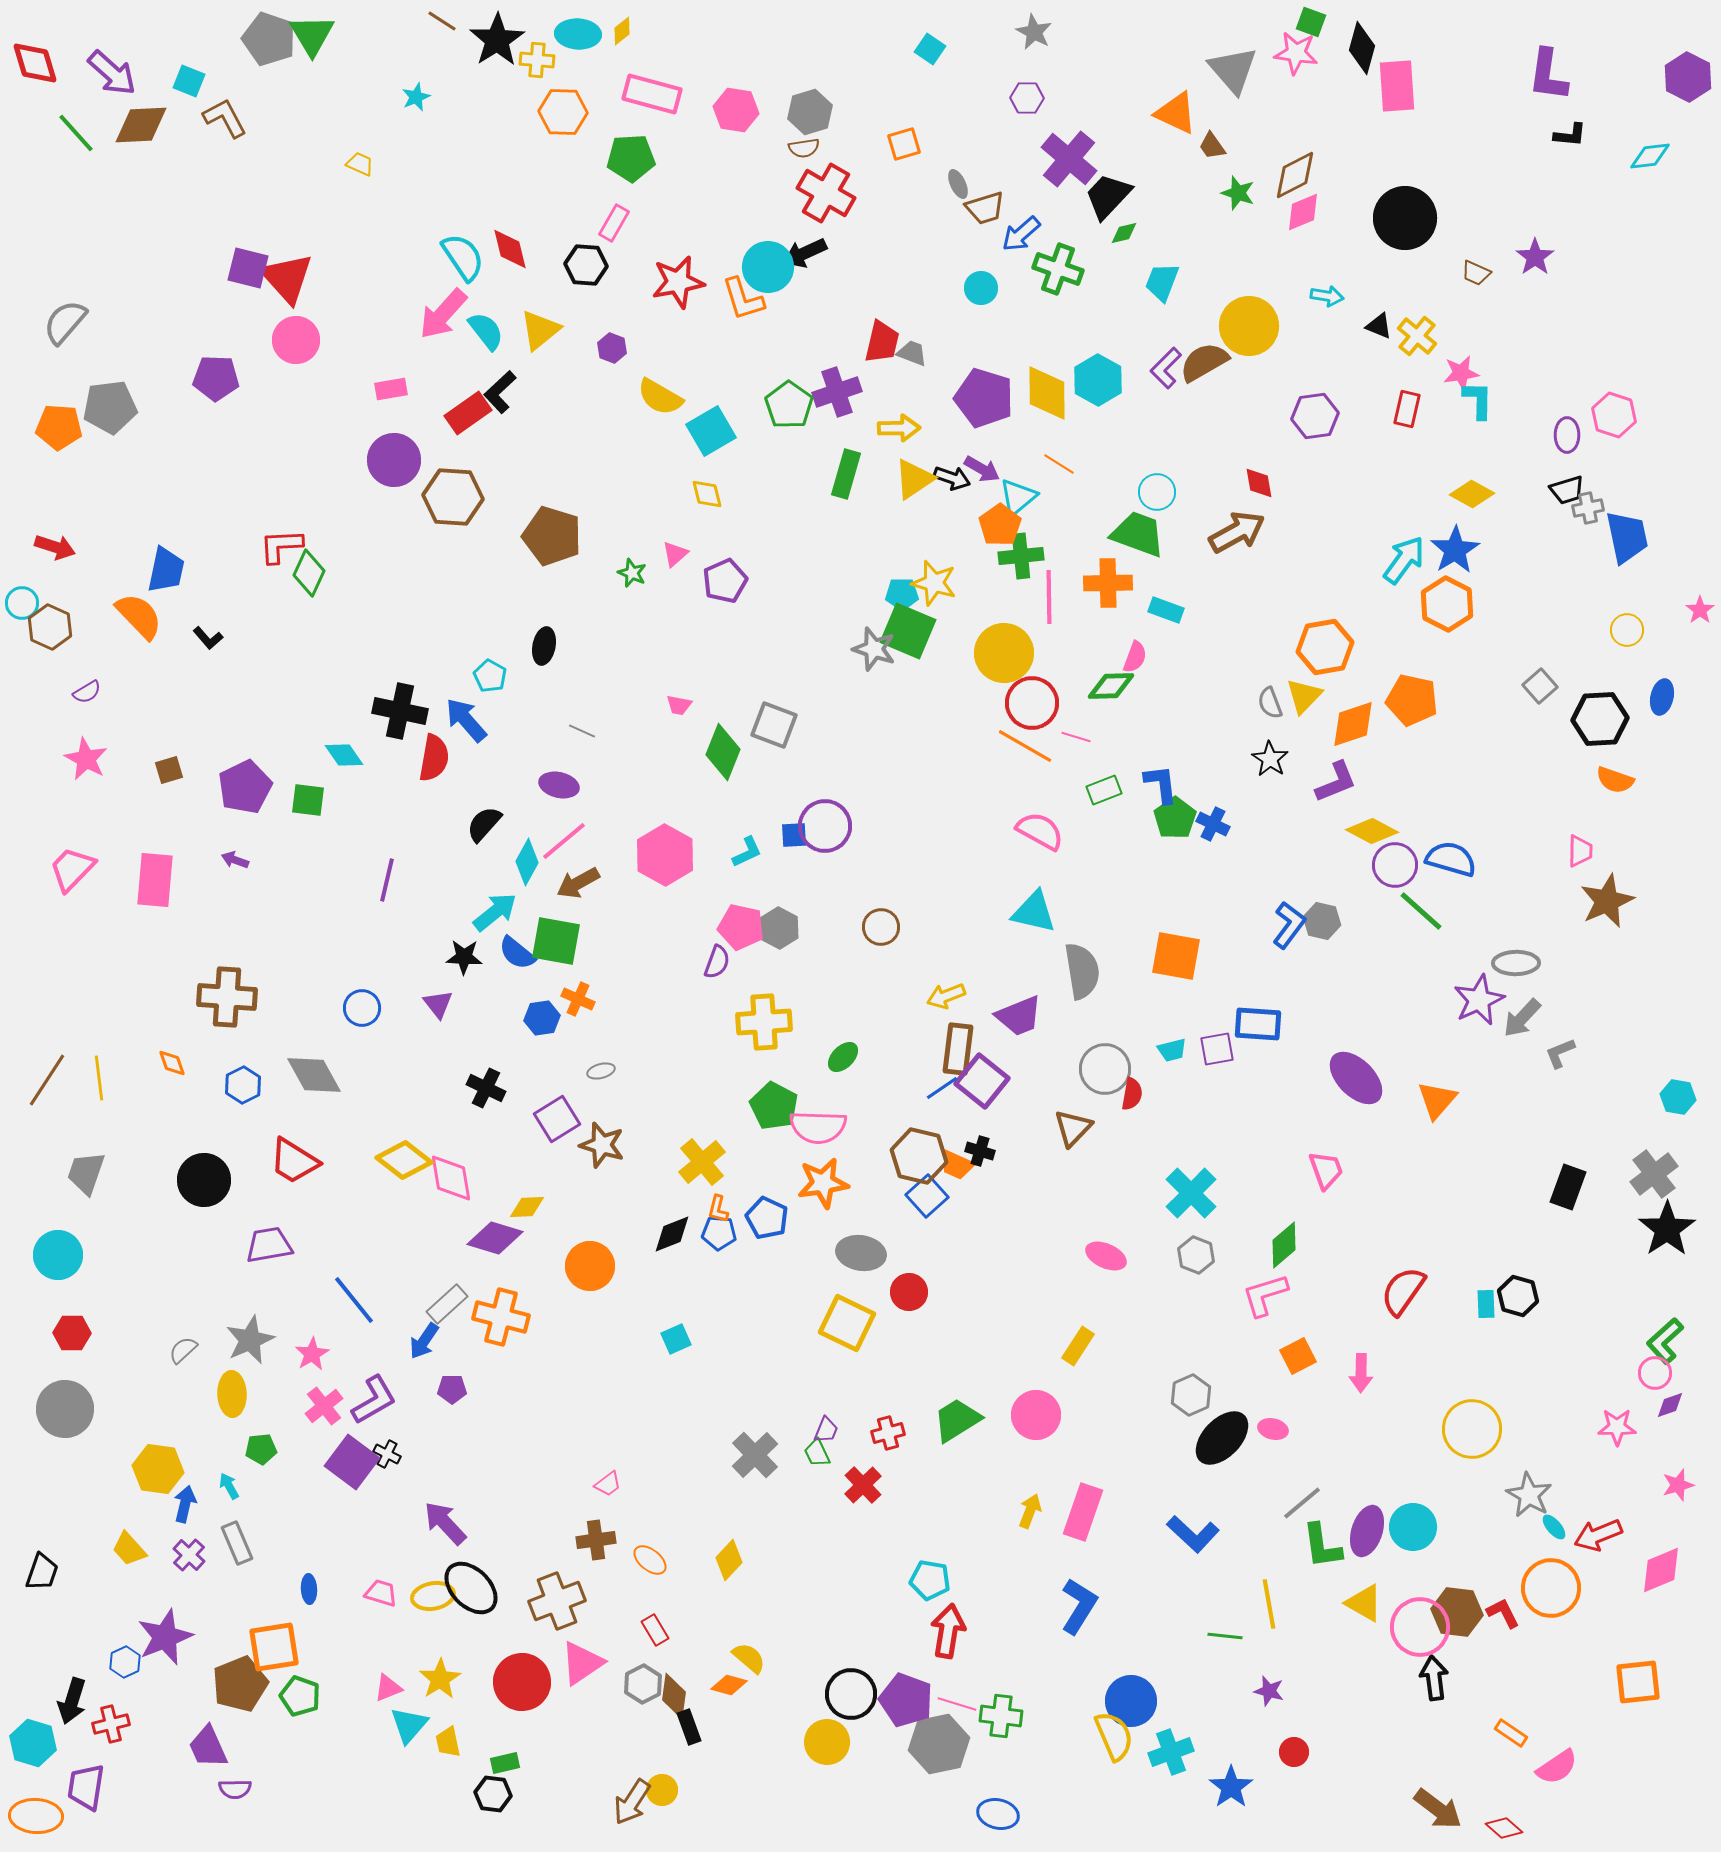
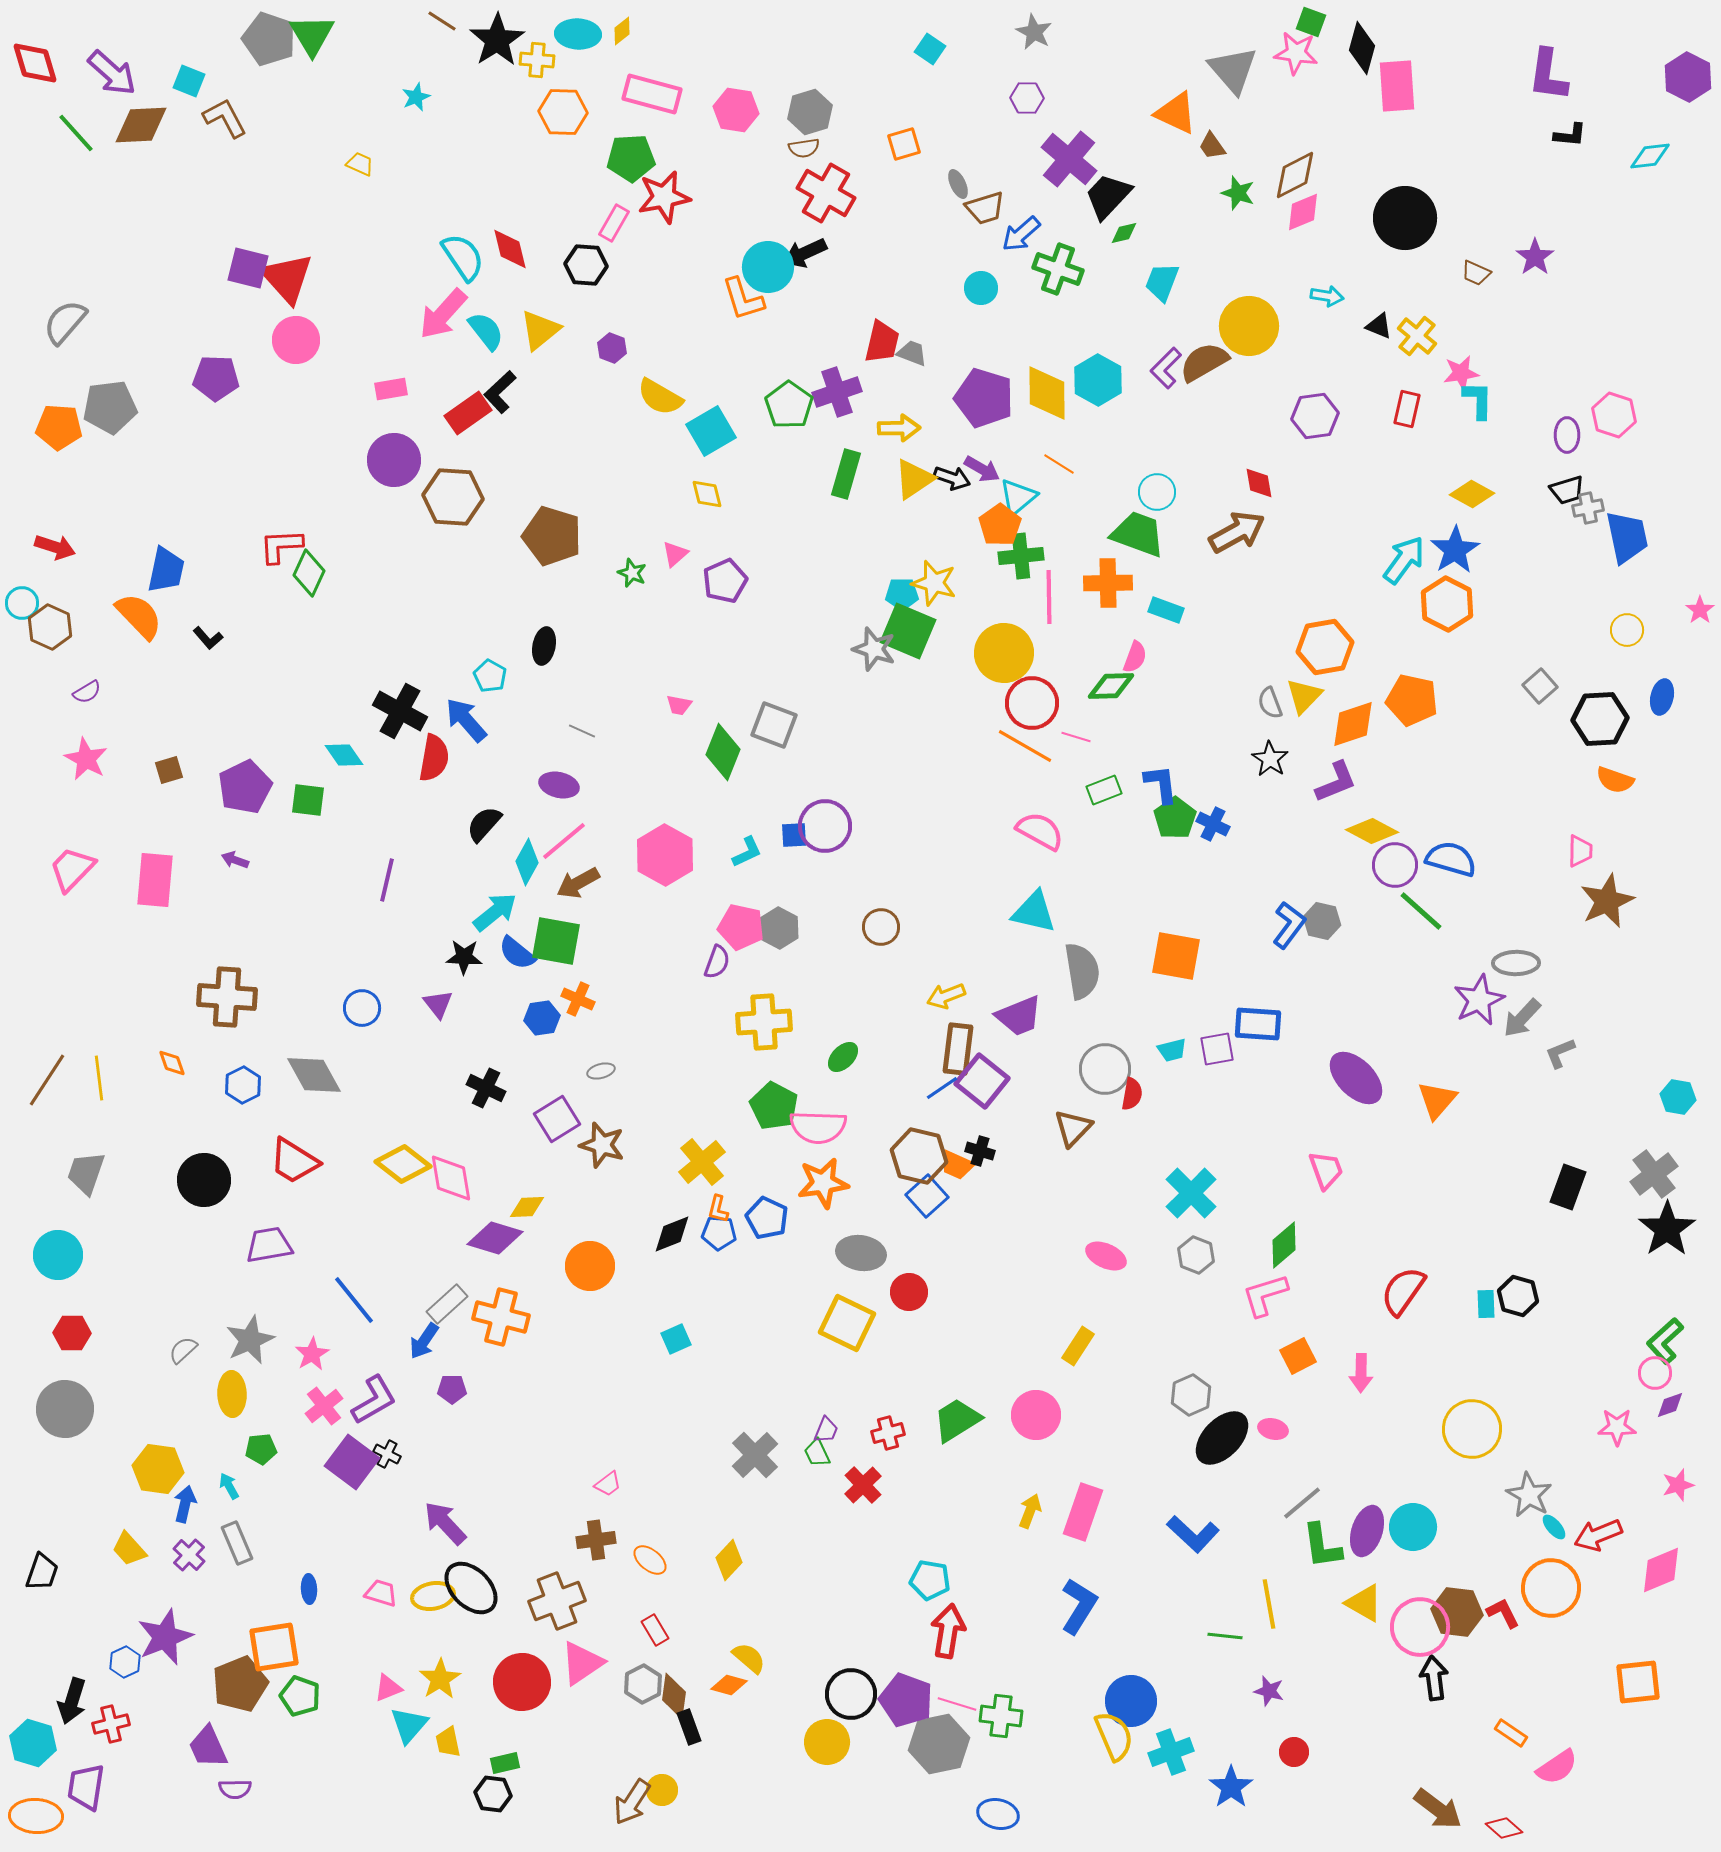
red star at (678, 282): moved 14 px left, 85 px up
black cross at (400, 711): rotated 16 degrees clockwise
yellow diamond at (404, 1160): moved 1 px left, 4 px down
